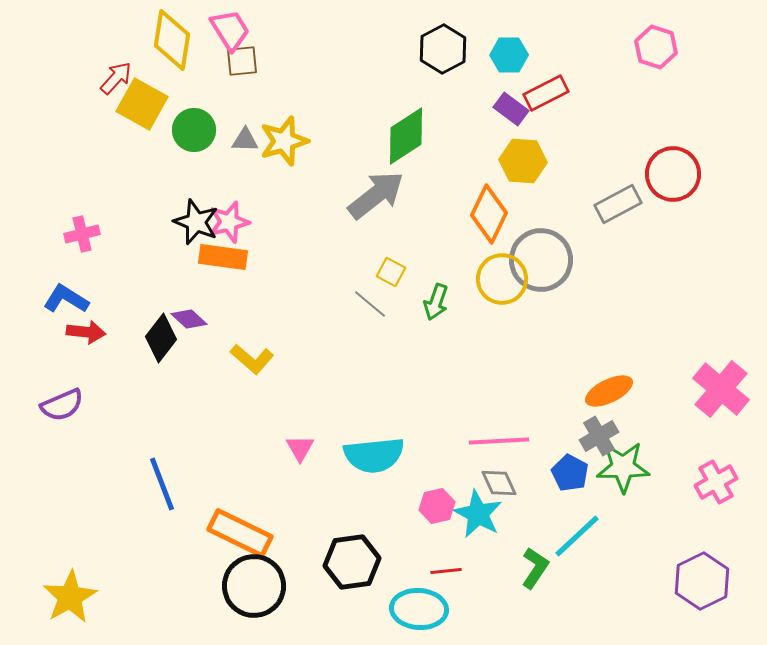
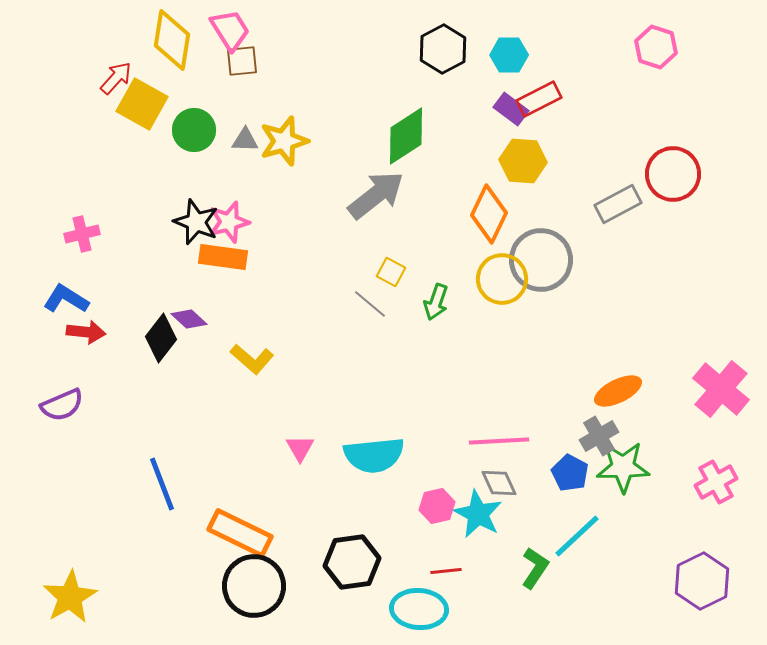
red rectangle at (546, 93): moved 7 px left, 6 px down
orange ellipse at (609, 391): moved 9 px right
